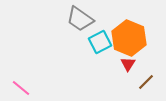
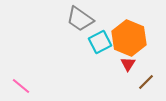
pink line: moved 2 px up
